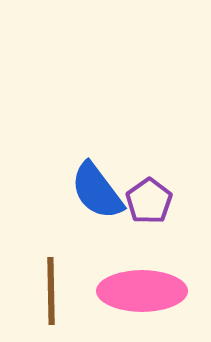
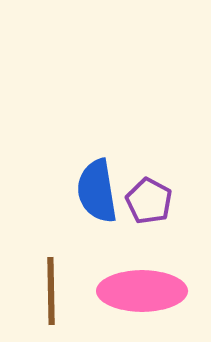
blue semicircle: rotated 28 degrees clockwise
purple pentagon: rotated 9 degrees counterclockwise
